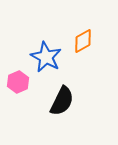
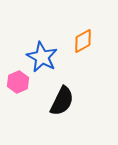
blue star: moved 4 px left
